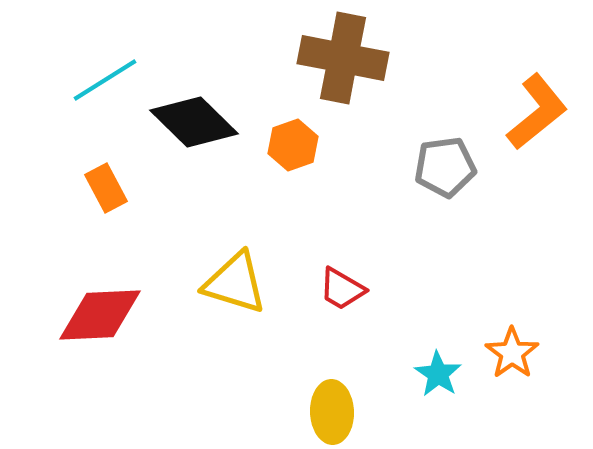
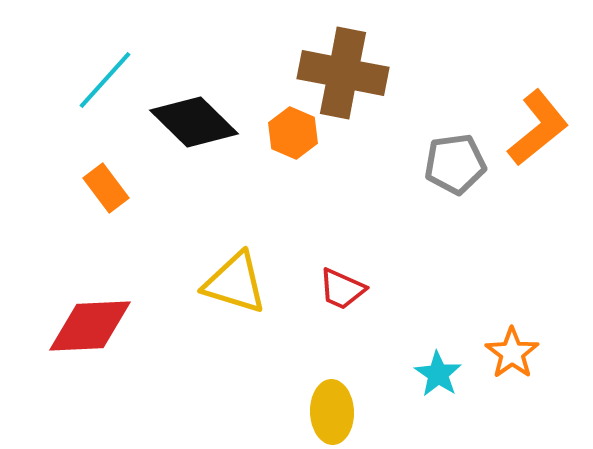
brown cross: moved 15 px down
cyan line: rotated 16 degrees counterclockwise
orange L-shape: moved 1 px right, 16 px down
orange hexagon: moved 12 px up; rotated 18 degrees counterclockwise
gray pentagon: moved 10 px right, 3 px up
orange rectangle: rotated 9 degrees counterclockwise
red trapezoid: rotated 6 degrees counterclockwise
red diamond: moved 10 px left, 11 px down
